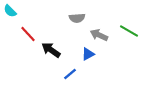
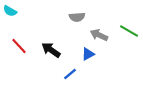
cyan semicircle: rotated 16 degrees counterclockwise
gray semicircle: moved 1 px up
red line: moved 9 px left, 12 px down
